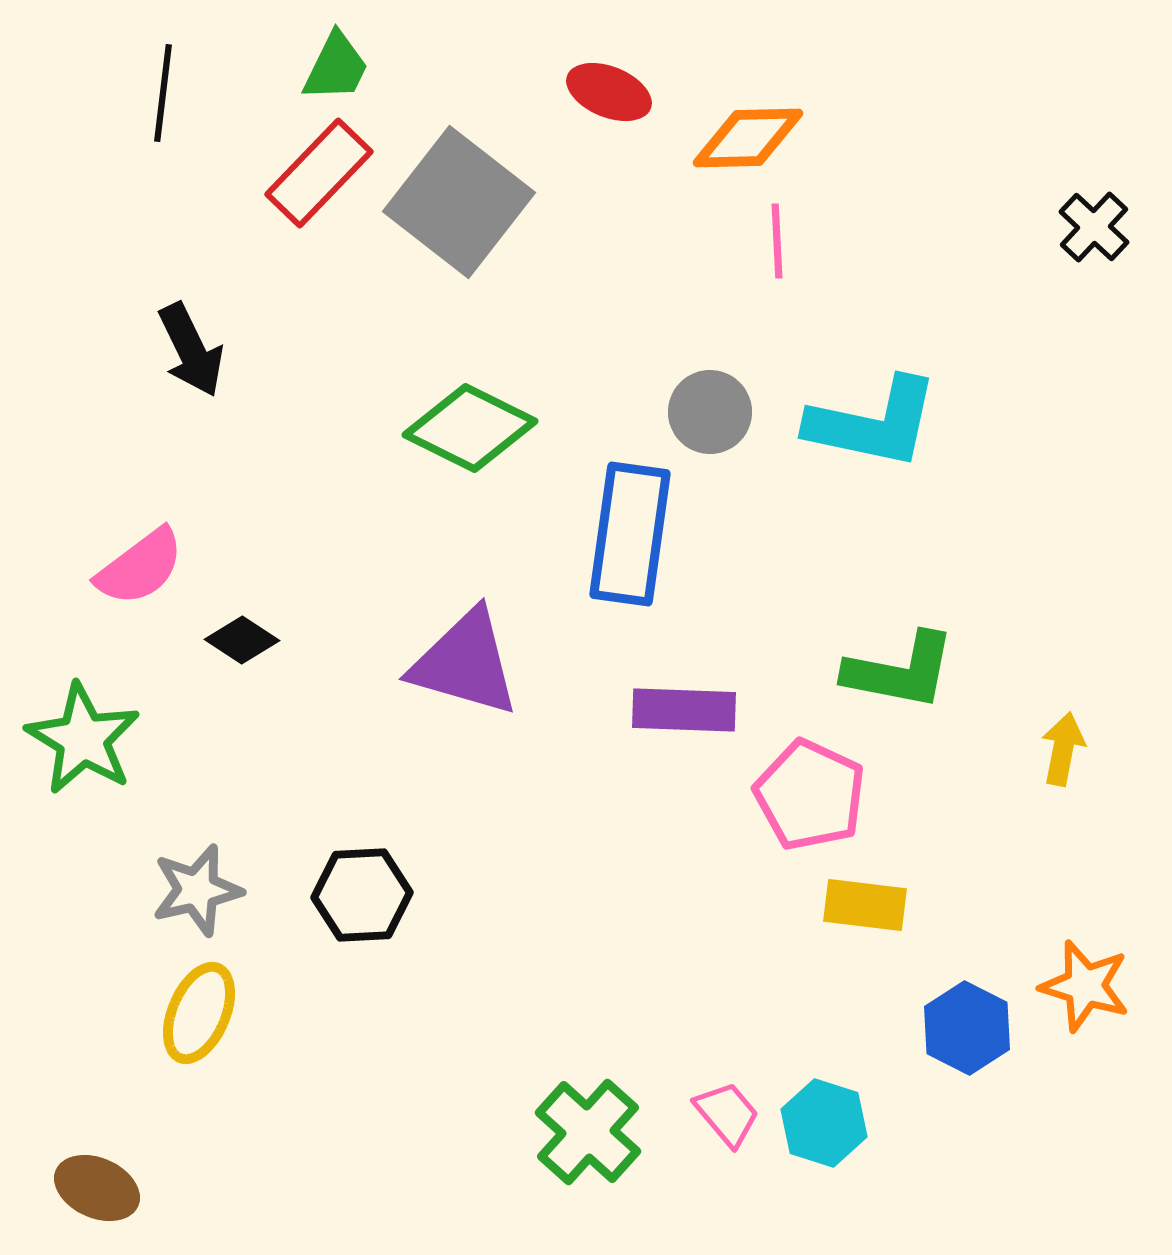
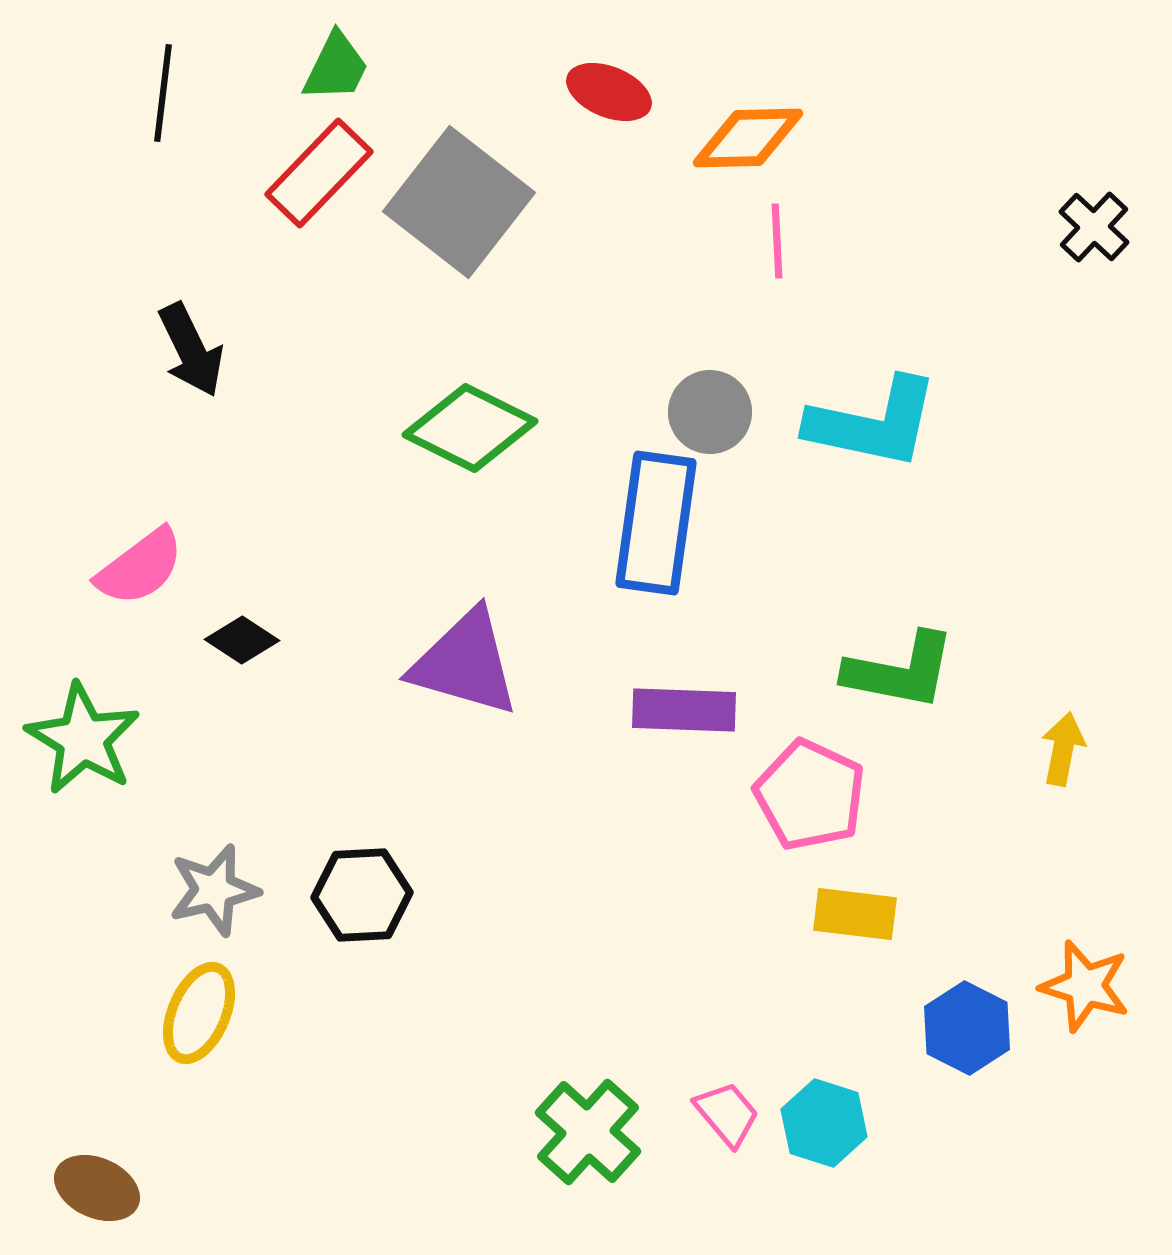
blue rectangle: moved 26 px right, 11 px up
gray star: moved 17 px right
yellow rectangle: moved 10 px left, 9 px down
